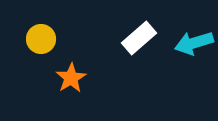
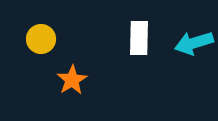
white rectangle: rotated 48 degrees counterclockwise
orange star: moved 1 px right, 2 px down
